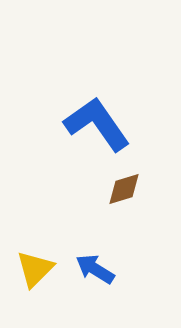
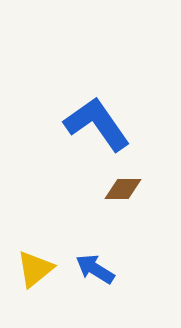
brown diamond: moved 1 px left; rotated 18 degrees clockwise
yellow triangle: rotated 6 degrees clockwise
